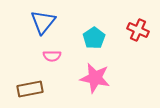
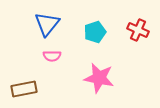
blue triangle: moved 4 px right, 2 px down
cyan pentagon: moved 1 px right, 6 px up; rotated 15 degrees clockwise
pink star: moved 4 px right
brown rectangle: moved 6 px left
